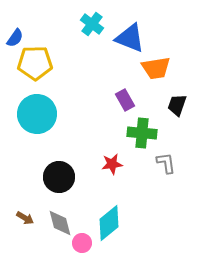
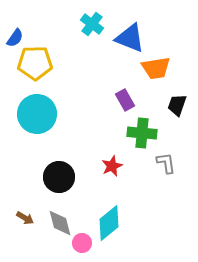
red star: moved 2 px down; rotated 15 degrees counterclockwise
